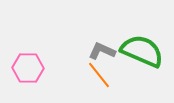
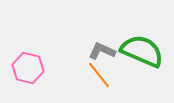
pink hexagon: rotated 12 degrees clockwise
